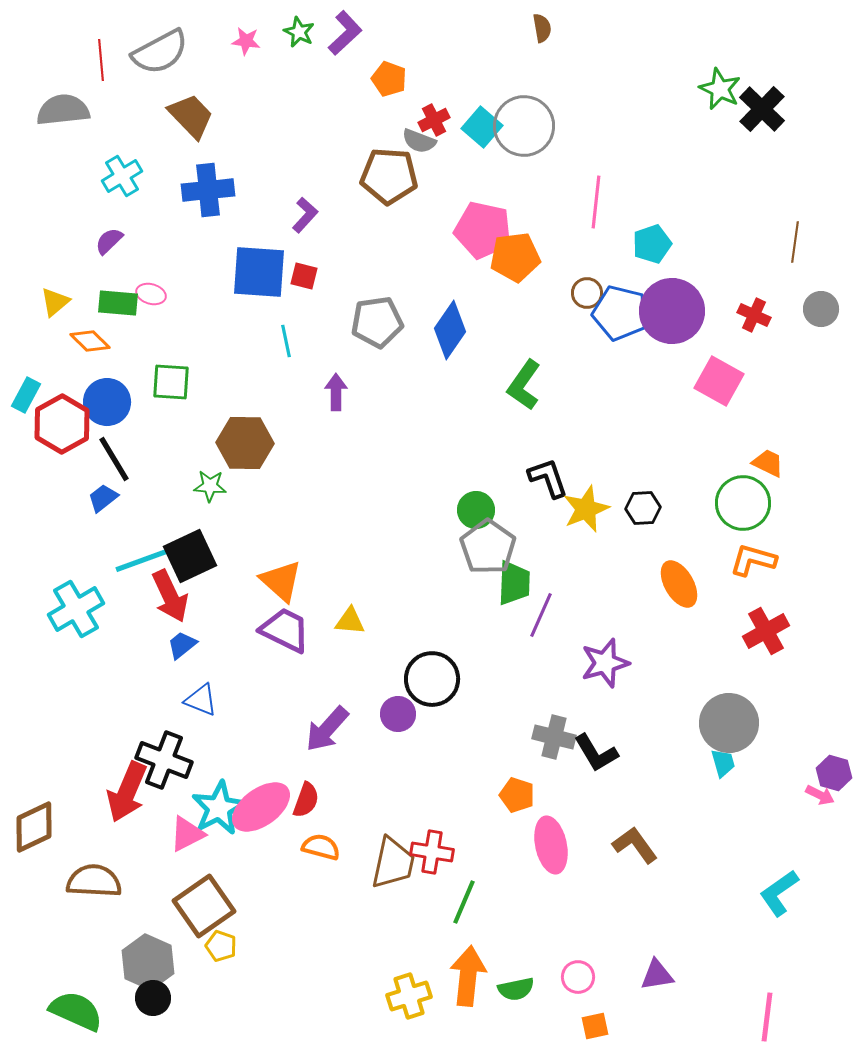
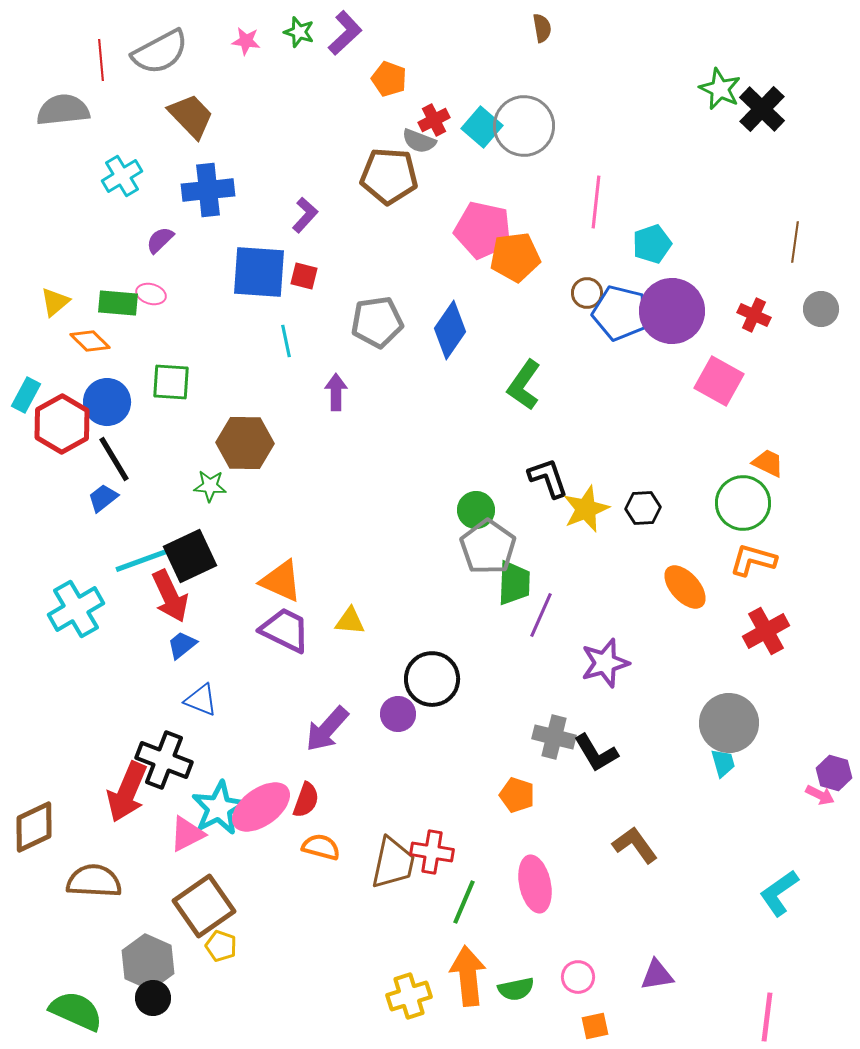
green star at (299, 32): rotated 8 degrees counterclockwise
purple semicircle at (109, 241): moved 51 px right, 1 px up
orange triangle at (281, 581): rotated 18 degrees counterclockwise
orange ellipse at (679, 584): moved 6 px right, 3 px down; rotated 12 degrees counterclockwise
pink ellipse at (551, 845): moved 16 px left, 39 px down
orange arrow at (468, 976): rotated 12 degrees counterclockwise
